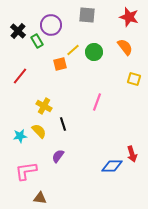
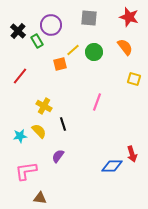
gray square: moved 2 px right, 3 px down
